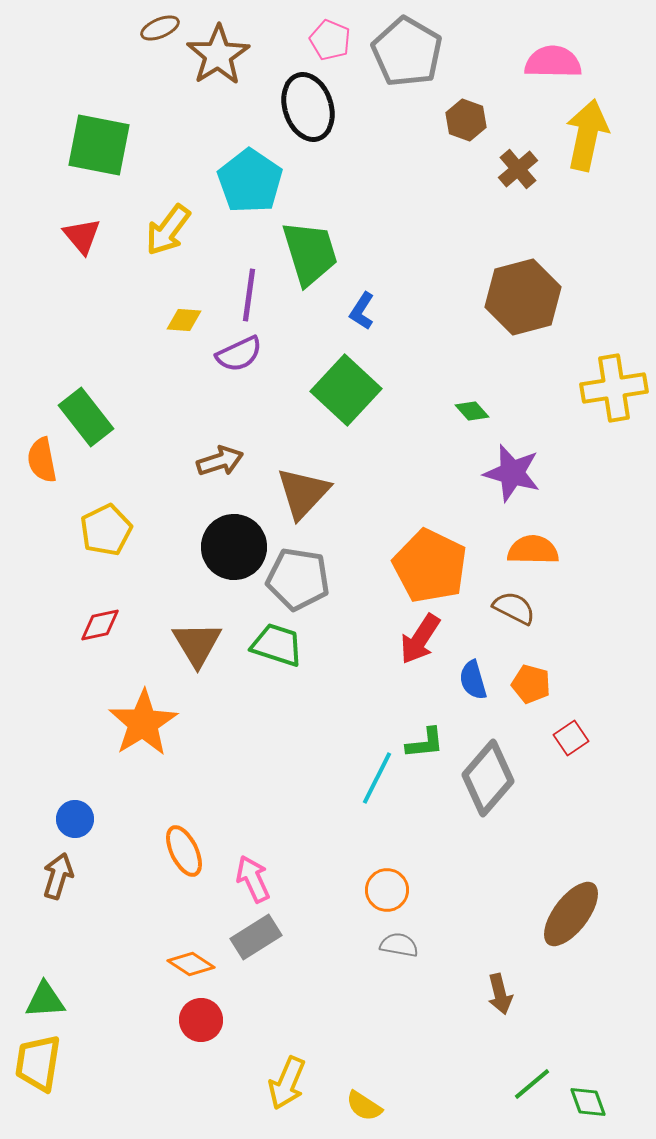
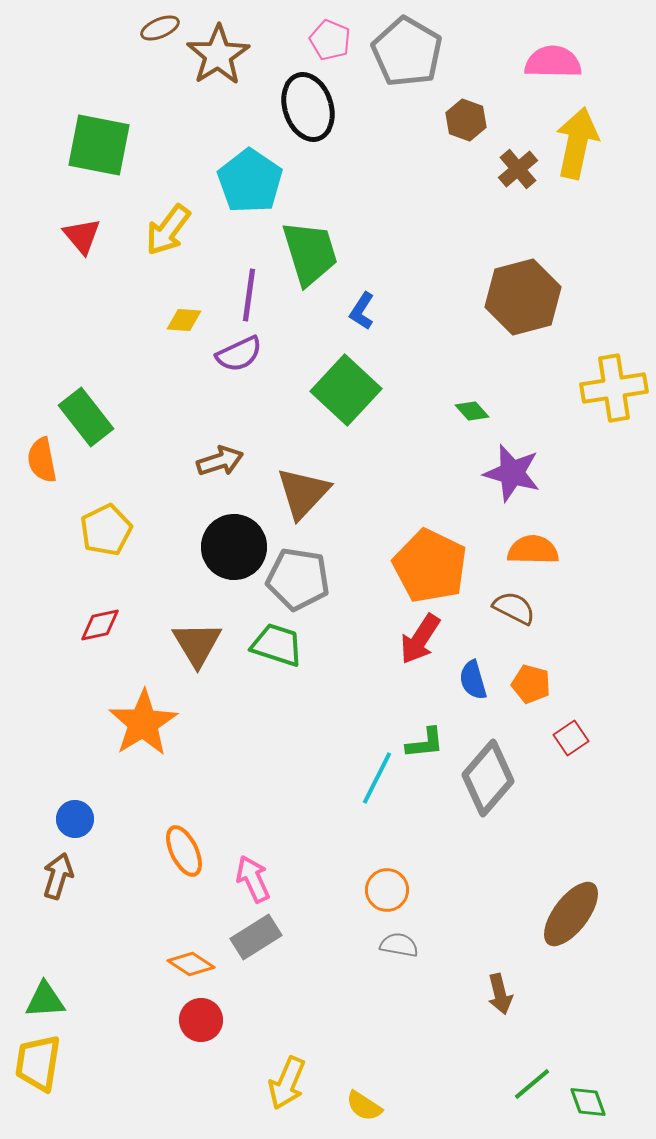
yellow arrow at (587, 135): moved 10 px left, 8 px down
